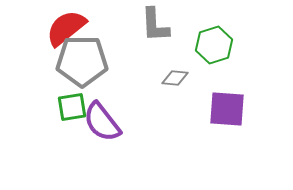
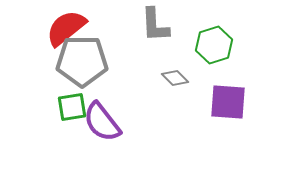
gray diamond: rotated 40 degrees clockwise
purple square: moved 1 px right, 7 px up
